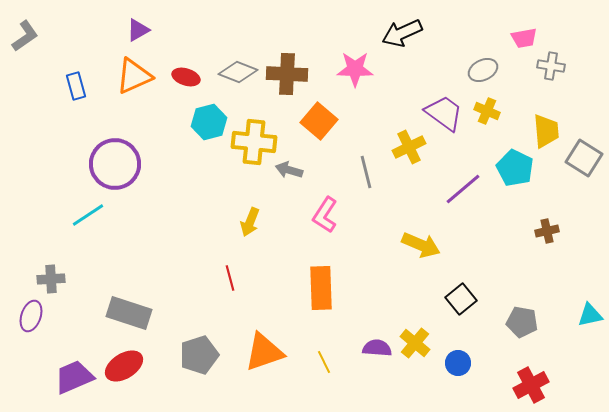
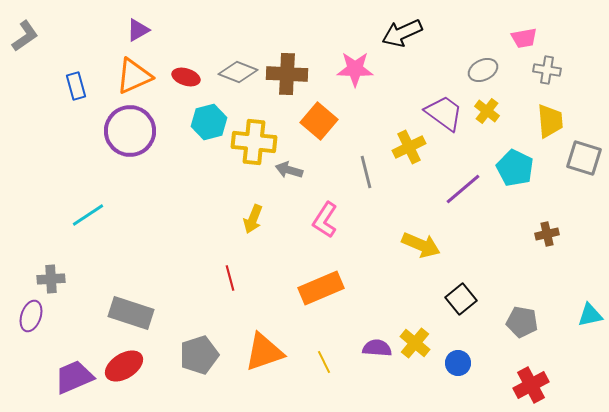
gray cross at (551, 66): moved 4 px left, 4 px down
yellow cross at (487, 111): rotated 15 degrees clockwise
yellow trapezoid at (546, 131): moved 4 px right, 10 px up
gray square at (584, 158): rotated 15 degrees counterclockwise
purple circle at (115, 164): moved 15 px right, 33 px up
pink L-shape at (325, 215): moved 5 px down
yellow arrow at (250, 222): moved 3 px right, 3 px up
brown cross at (547, 231): moved 3 px down
orange rectangle at (321, 288): rotated 69 degrees clockwise
gray rectangle at (129, 313): moved 2 px right
